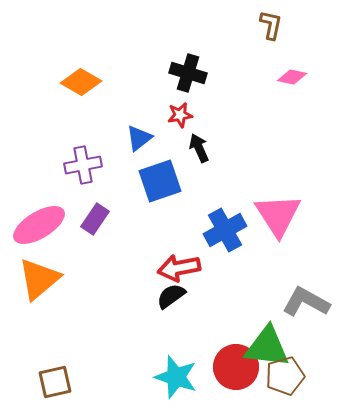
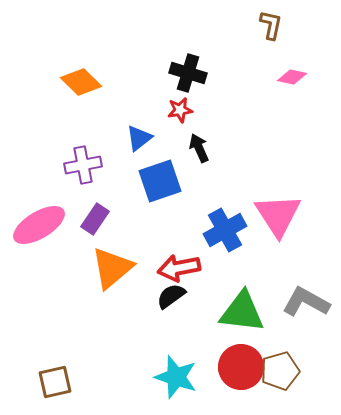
orange diamond: rotated 15 degrees clockwise
red star: moved 5 px up
orange triangle: moved 73 px right, 11 px up
green triangle: moved 25 px left, 35 px up
red circle: moved 5 px right
brown pentagon: moved 5 px left, 5 px up
